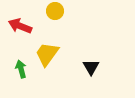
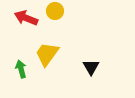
red arrow: moved 6 px right, 8 px up
